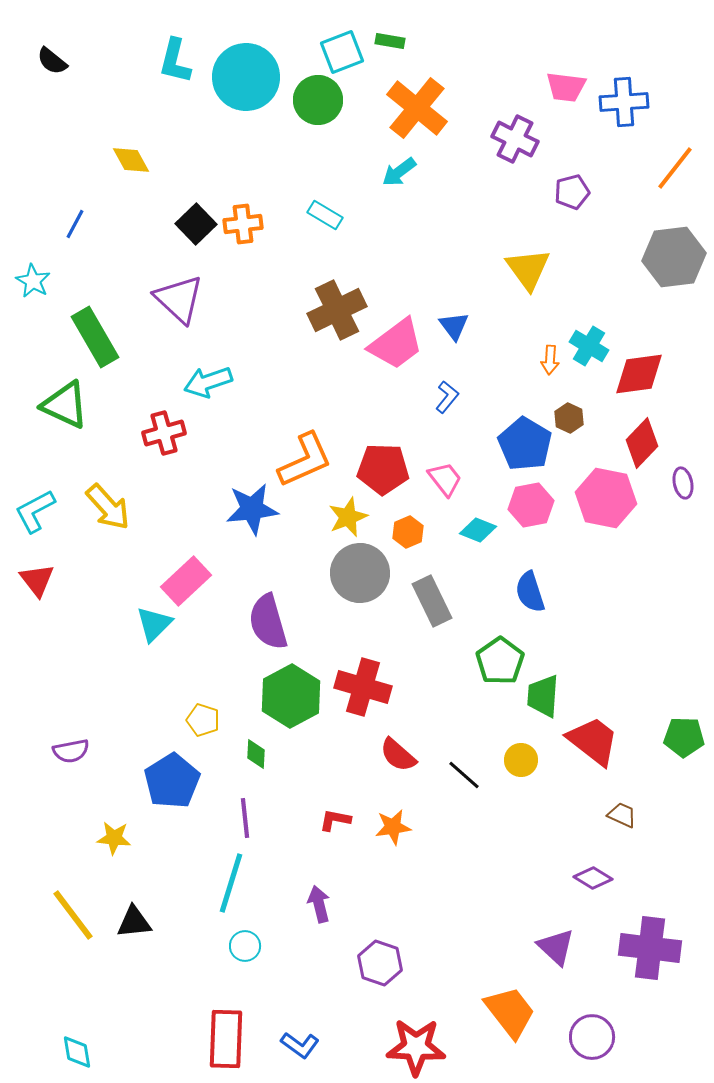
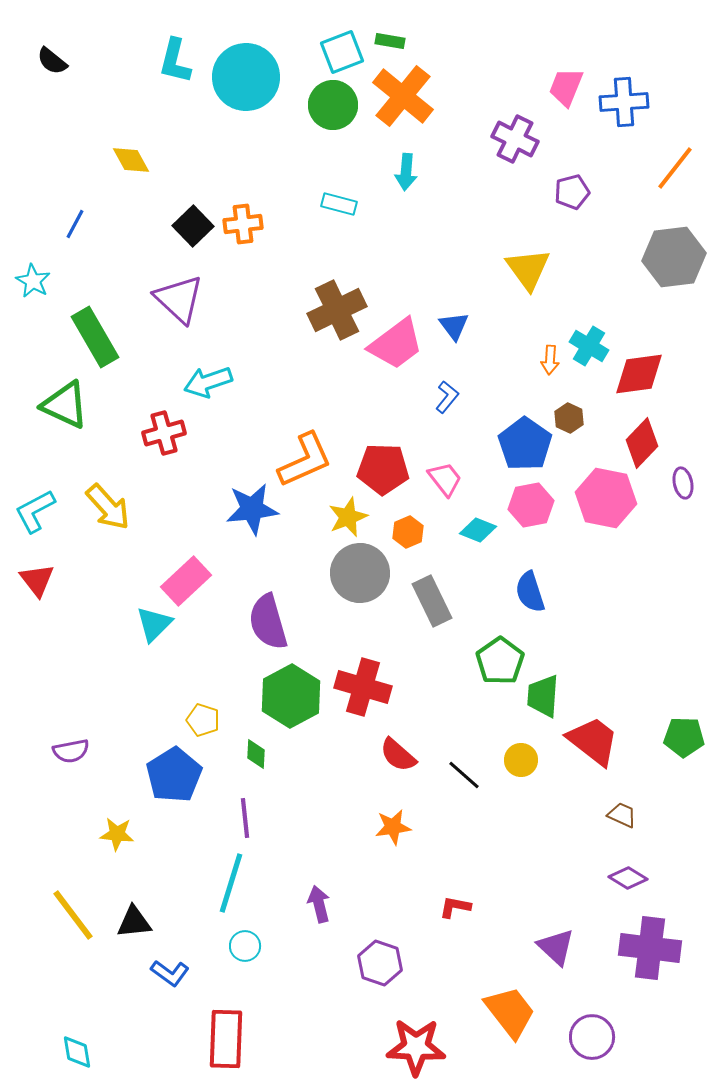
pink trapezoid at (566, 87): rotated 105 degrees clockwise
green circle at (318, 100): moved 15 px right, 5 px down
orange cross at (417, 108): moved 14 px left, 12 px up
cyan arrow at (399, 172): moved 7 px right; rotated 48 degrees counterclockwise
cyan rectangle at (325, 215): moved 14 px right, 11 px up; rotated 16 degrees counterclockwise
black square at (196, 224): moved 3 px left, 2 px down
blue pentagon at (525, 444): rotated 4 degrees clockwise
blue pentagon at (172, 781): moved 2 px right, 6 px up
red L-shape at (335, 820): moved 120 px right, 87 px down
yellow star at (114, 838): moved 3 px right, 4 px up
purple diamond at (593, 878): moved 35 px right
blue L-shape at (300, 1045): moved 130 px left, 72 px up
